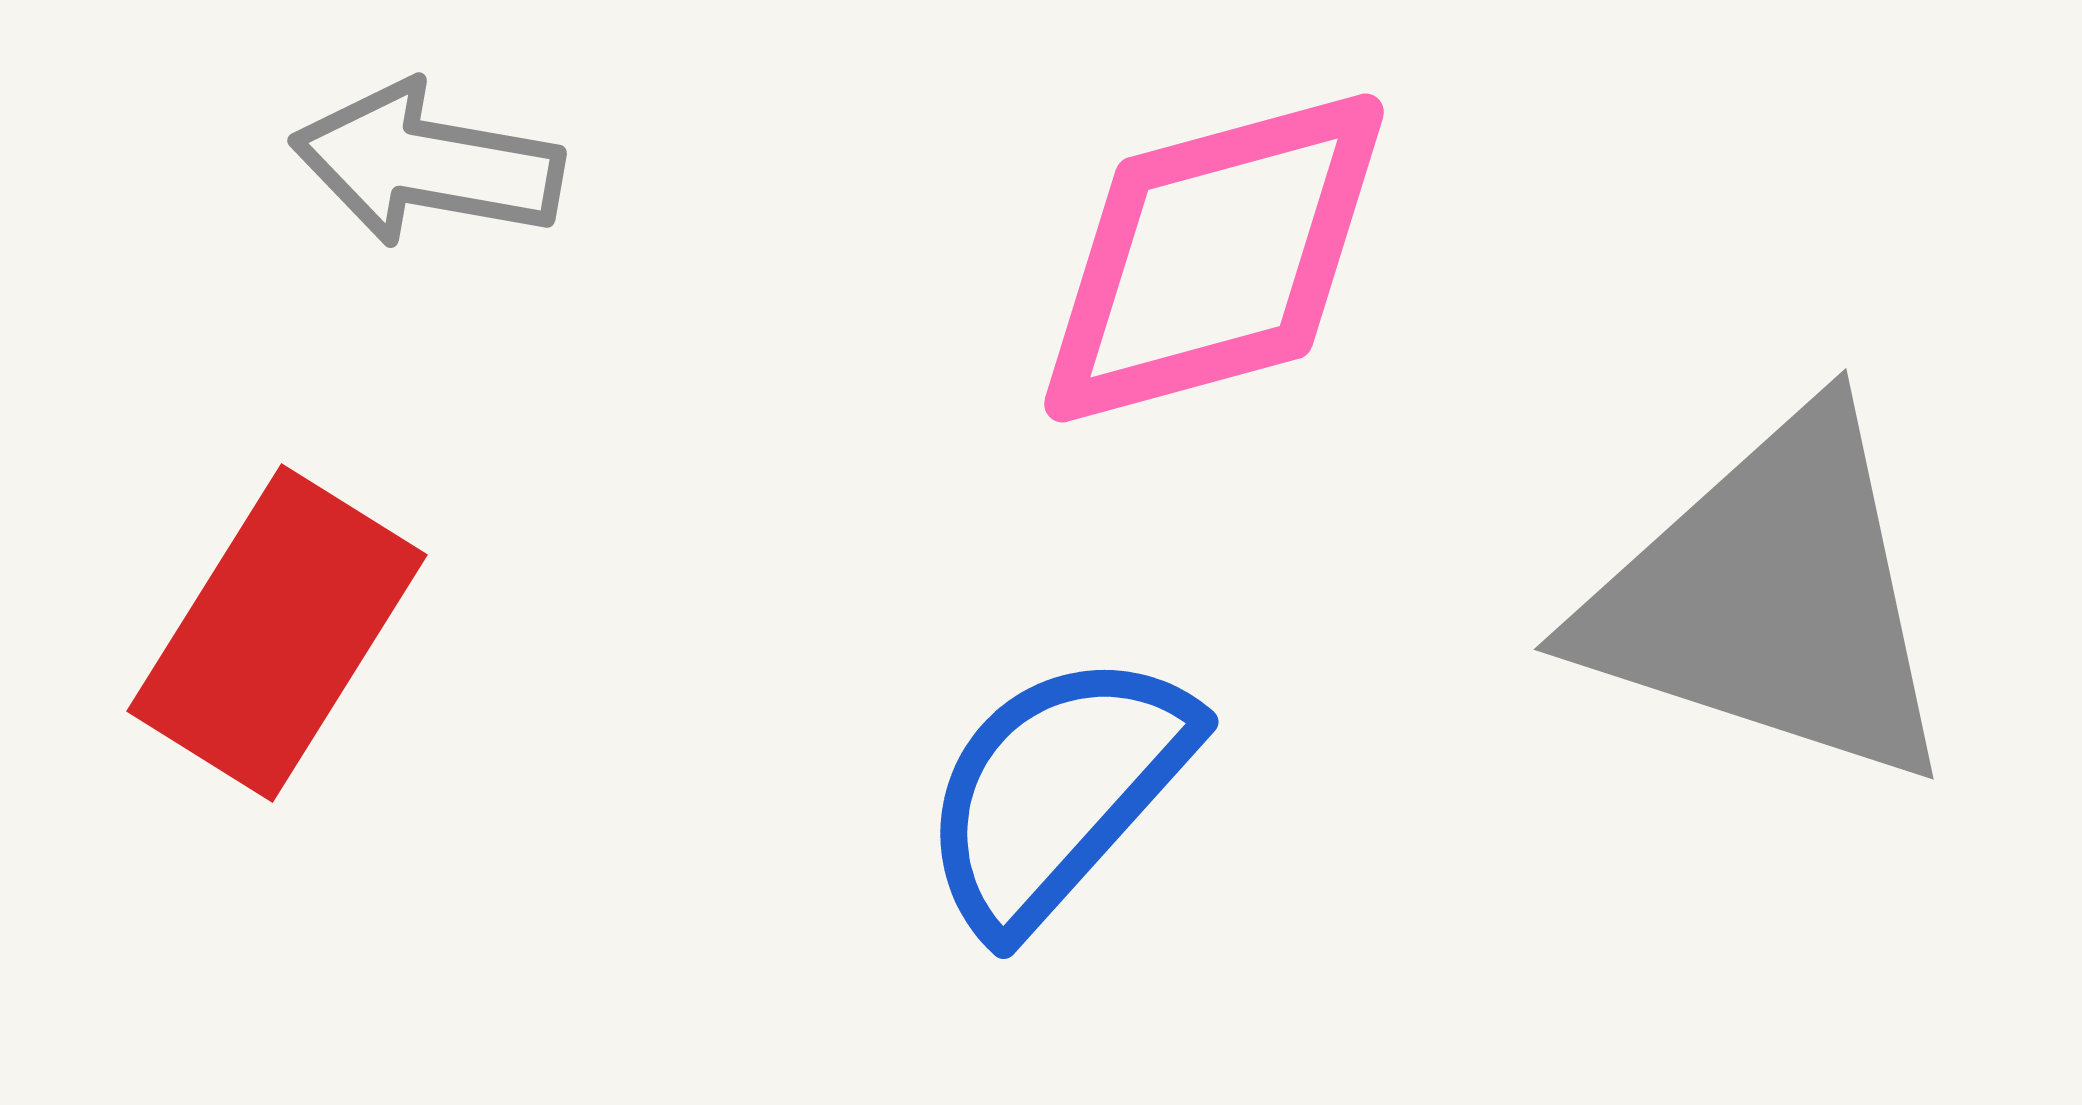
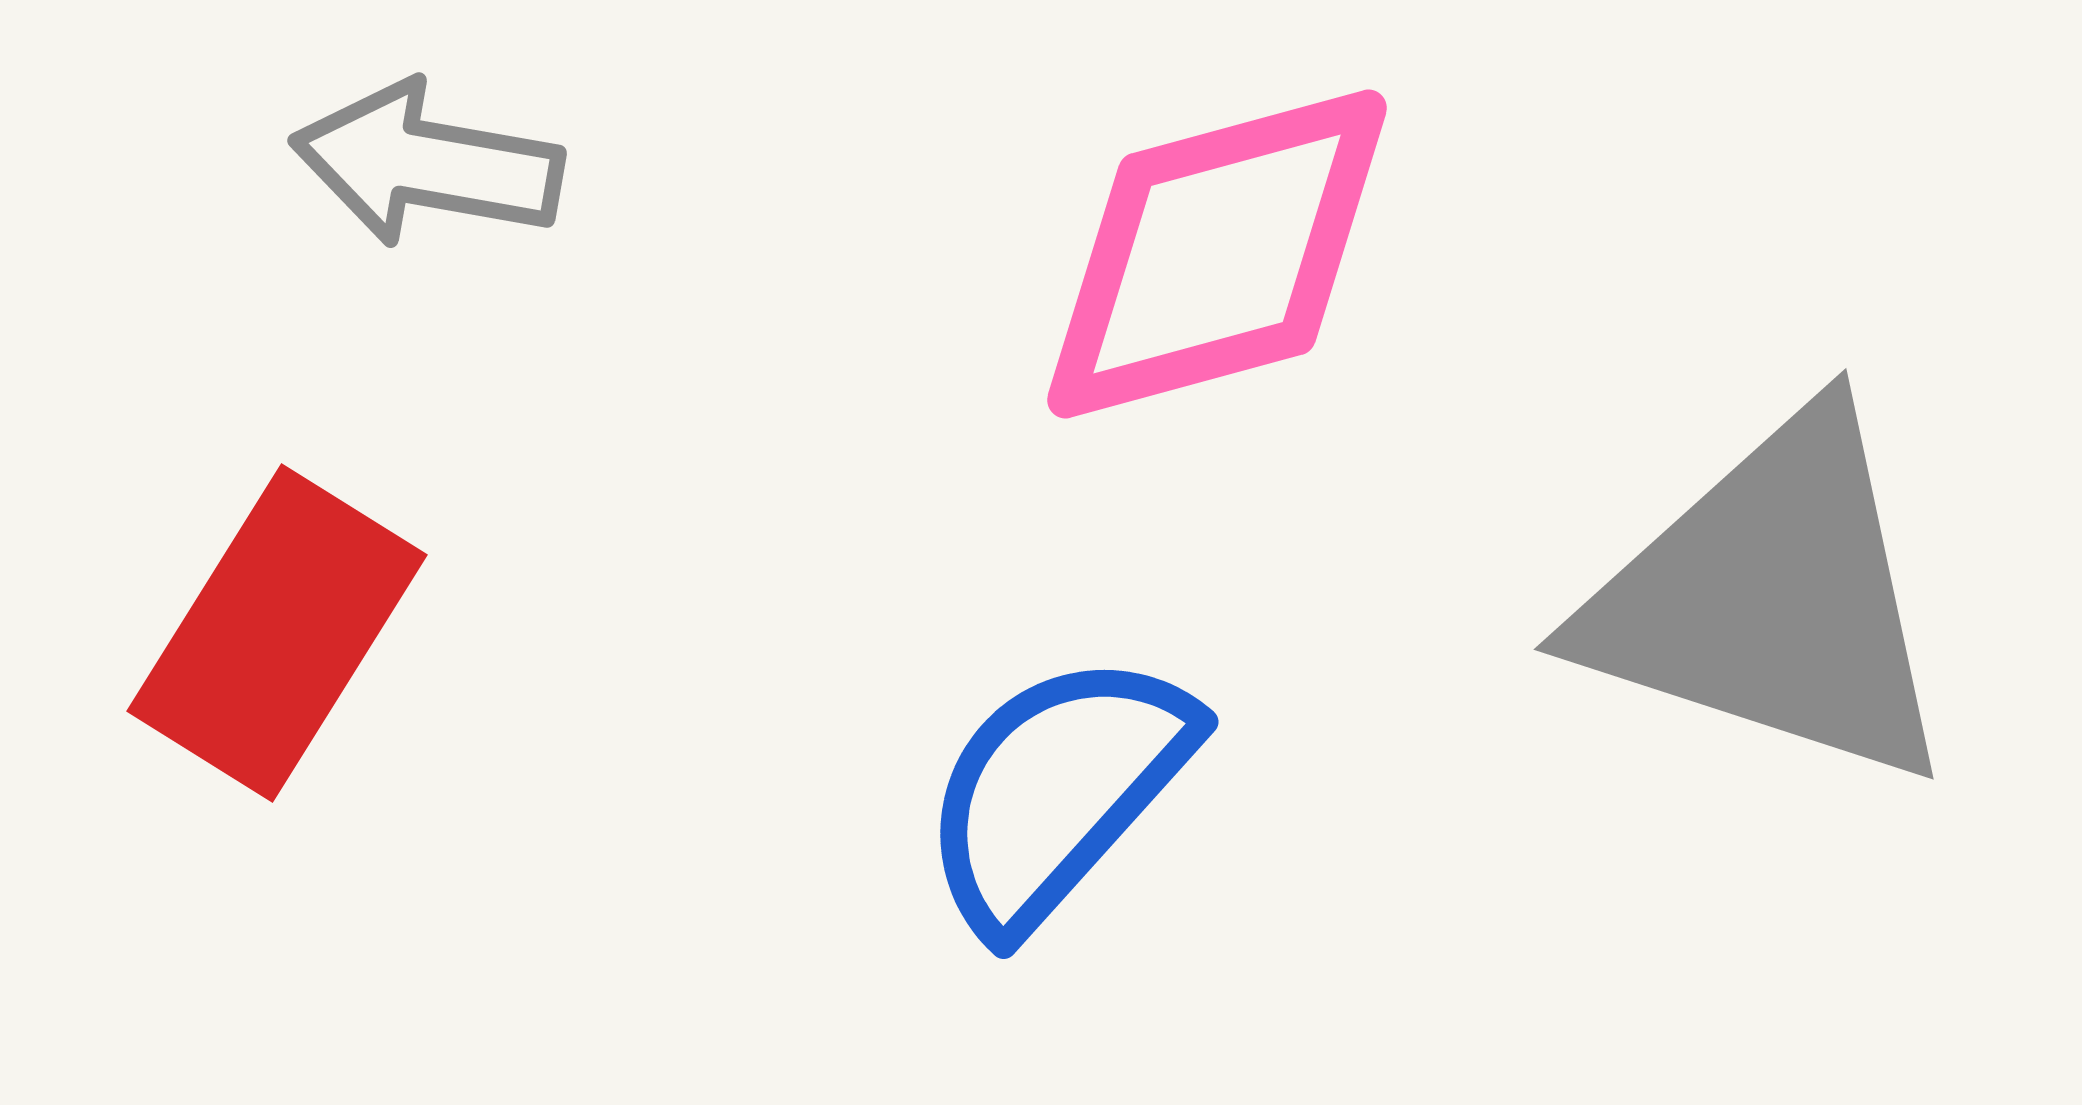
pink diamond: moved 3 px right, 4 px up
